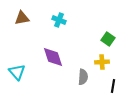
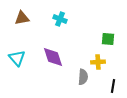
cyan cross: moved 1 px right, 1 px up
green square: rotated 32 degrees counterclockwise
yellow cross: moved 4 px left
cyan triangle: moved 14 px up
